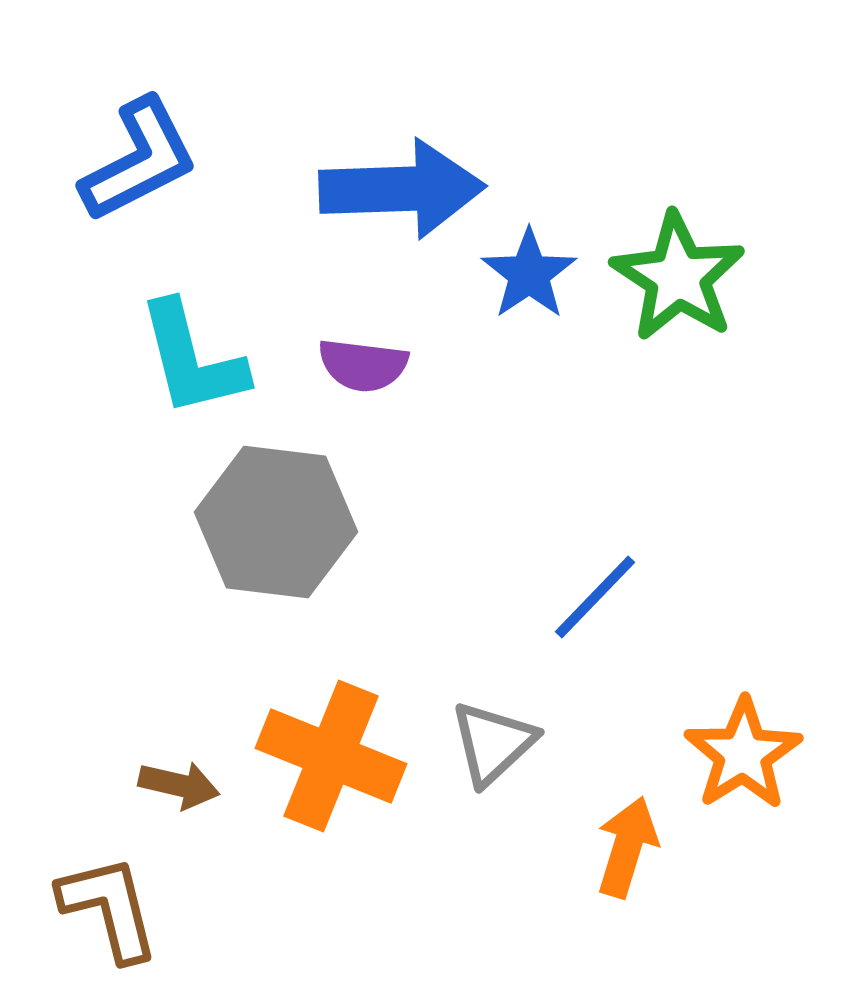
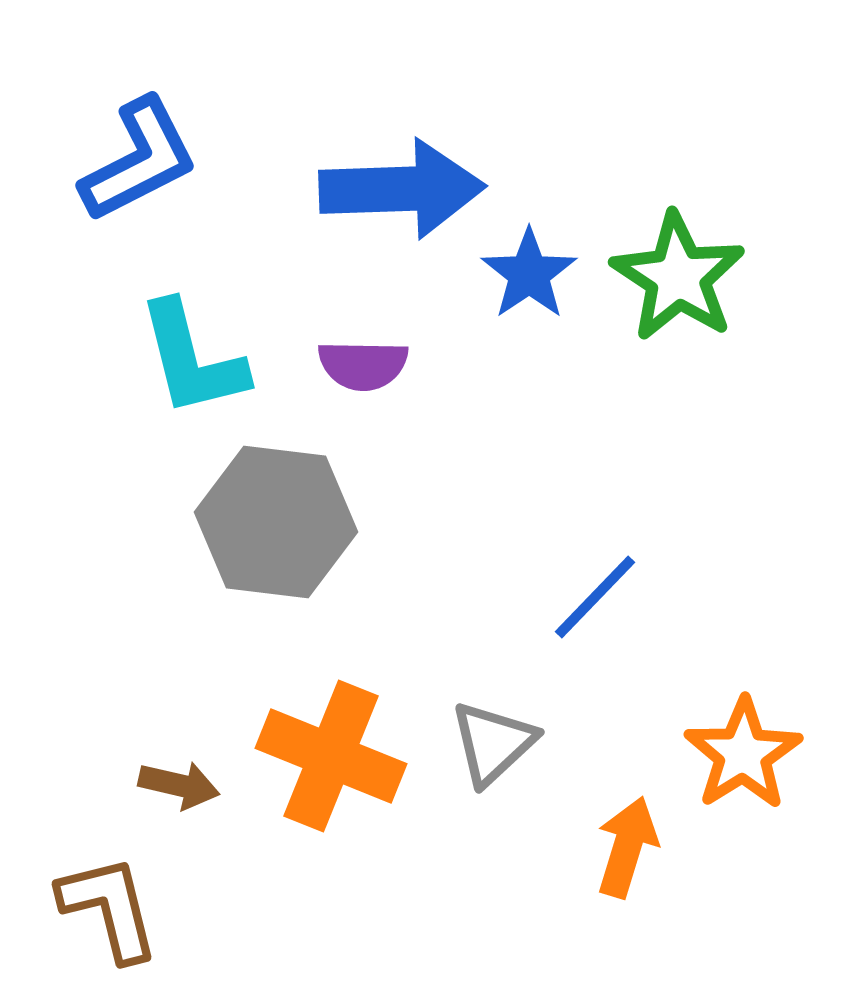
purple semicircle: rotated 6 degrees counterclockwise
